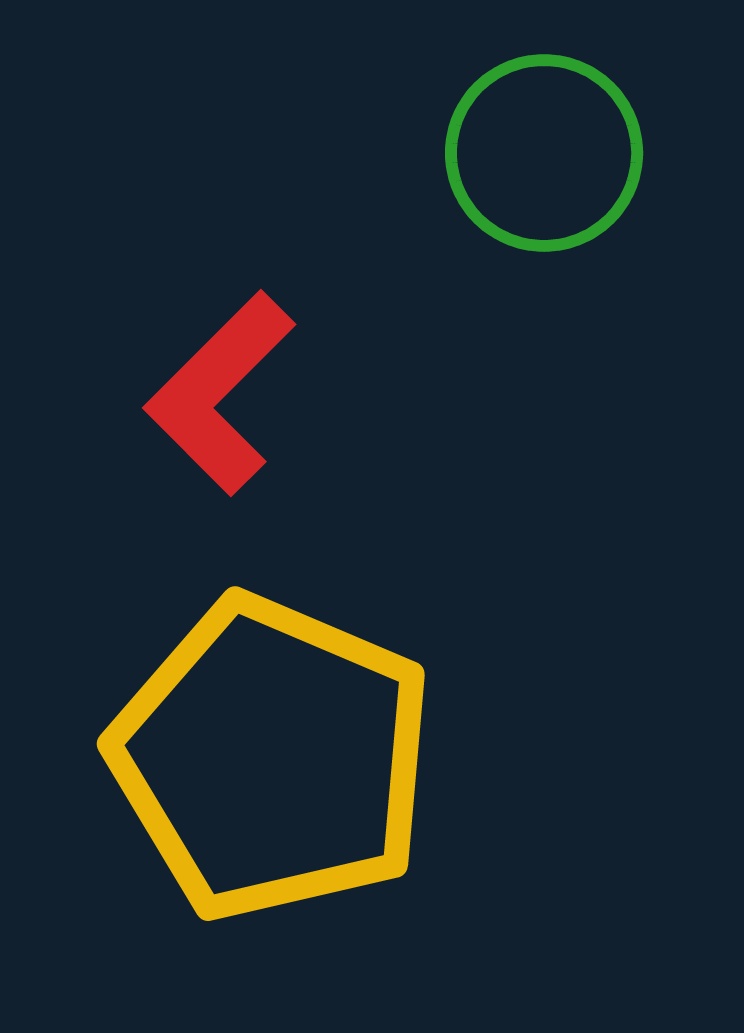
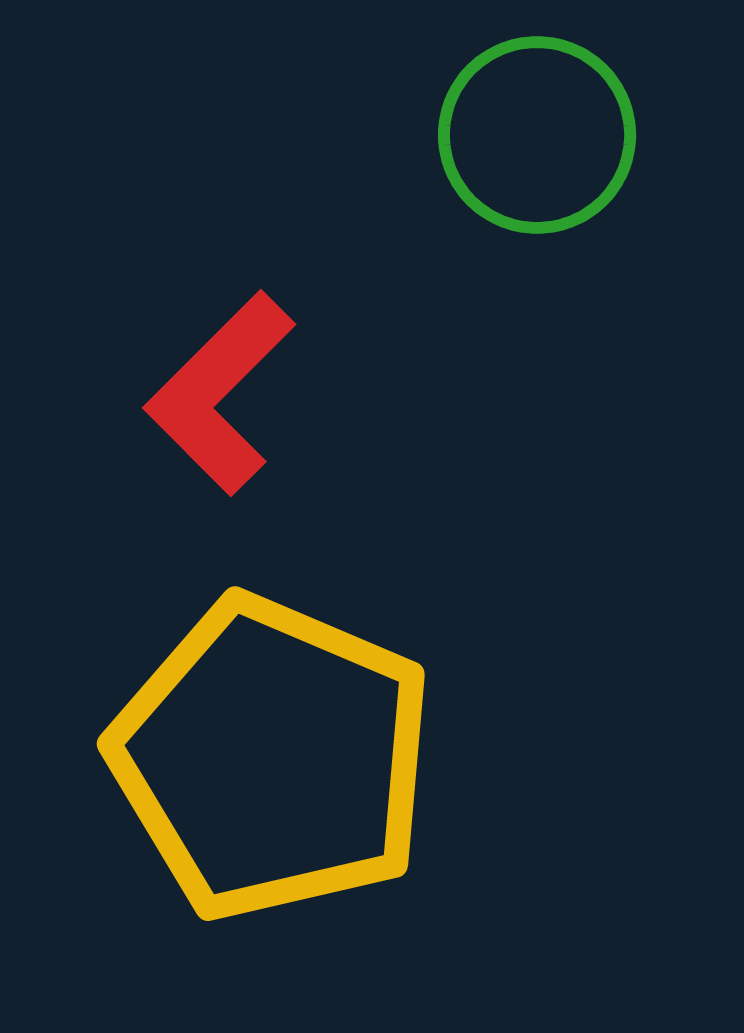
green circle: moved 7 px left, 18 px up
